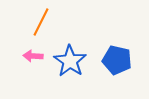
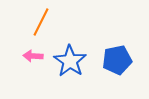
blue pentagon: rotated 24 degrees counterclockwise
